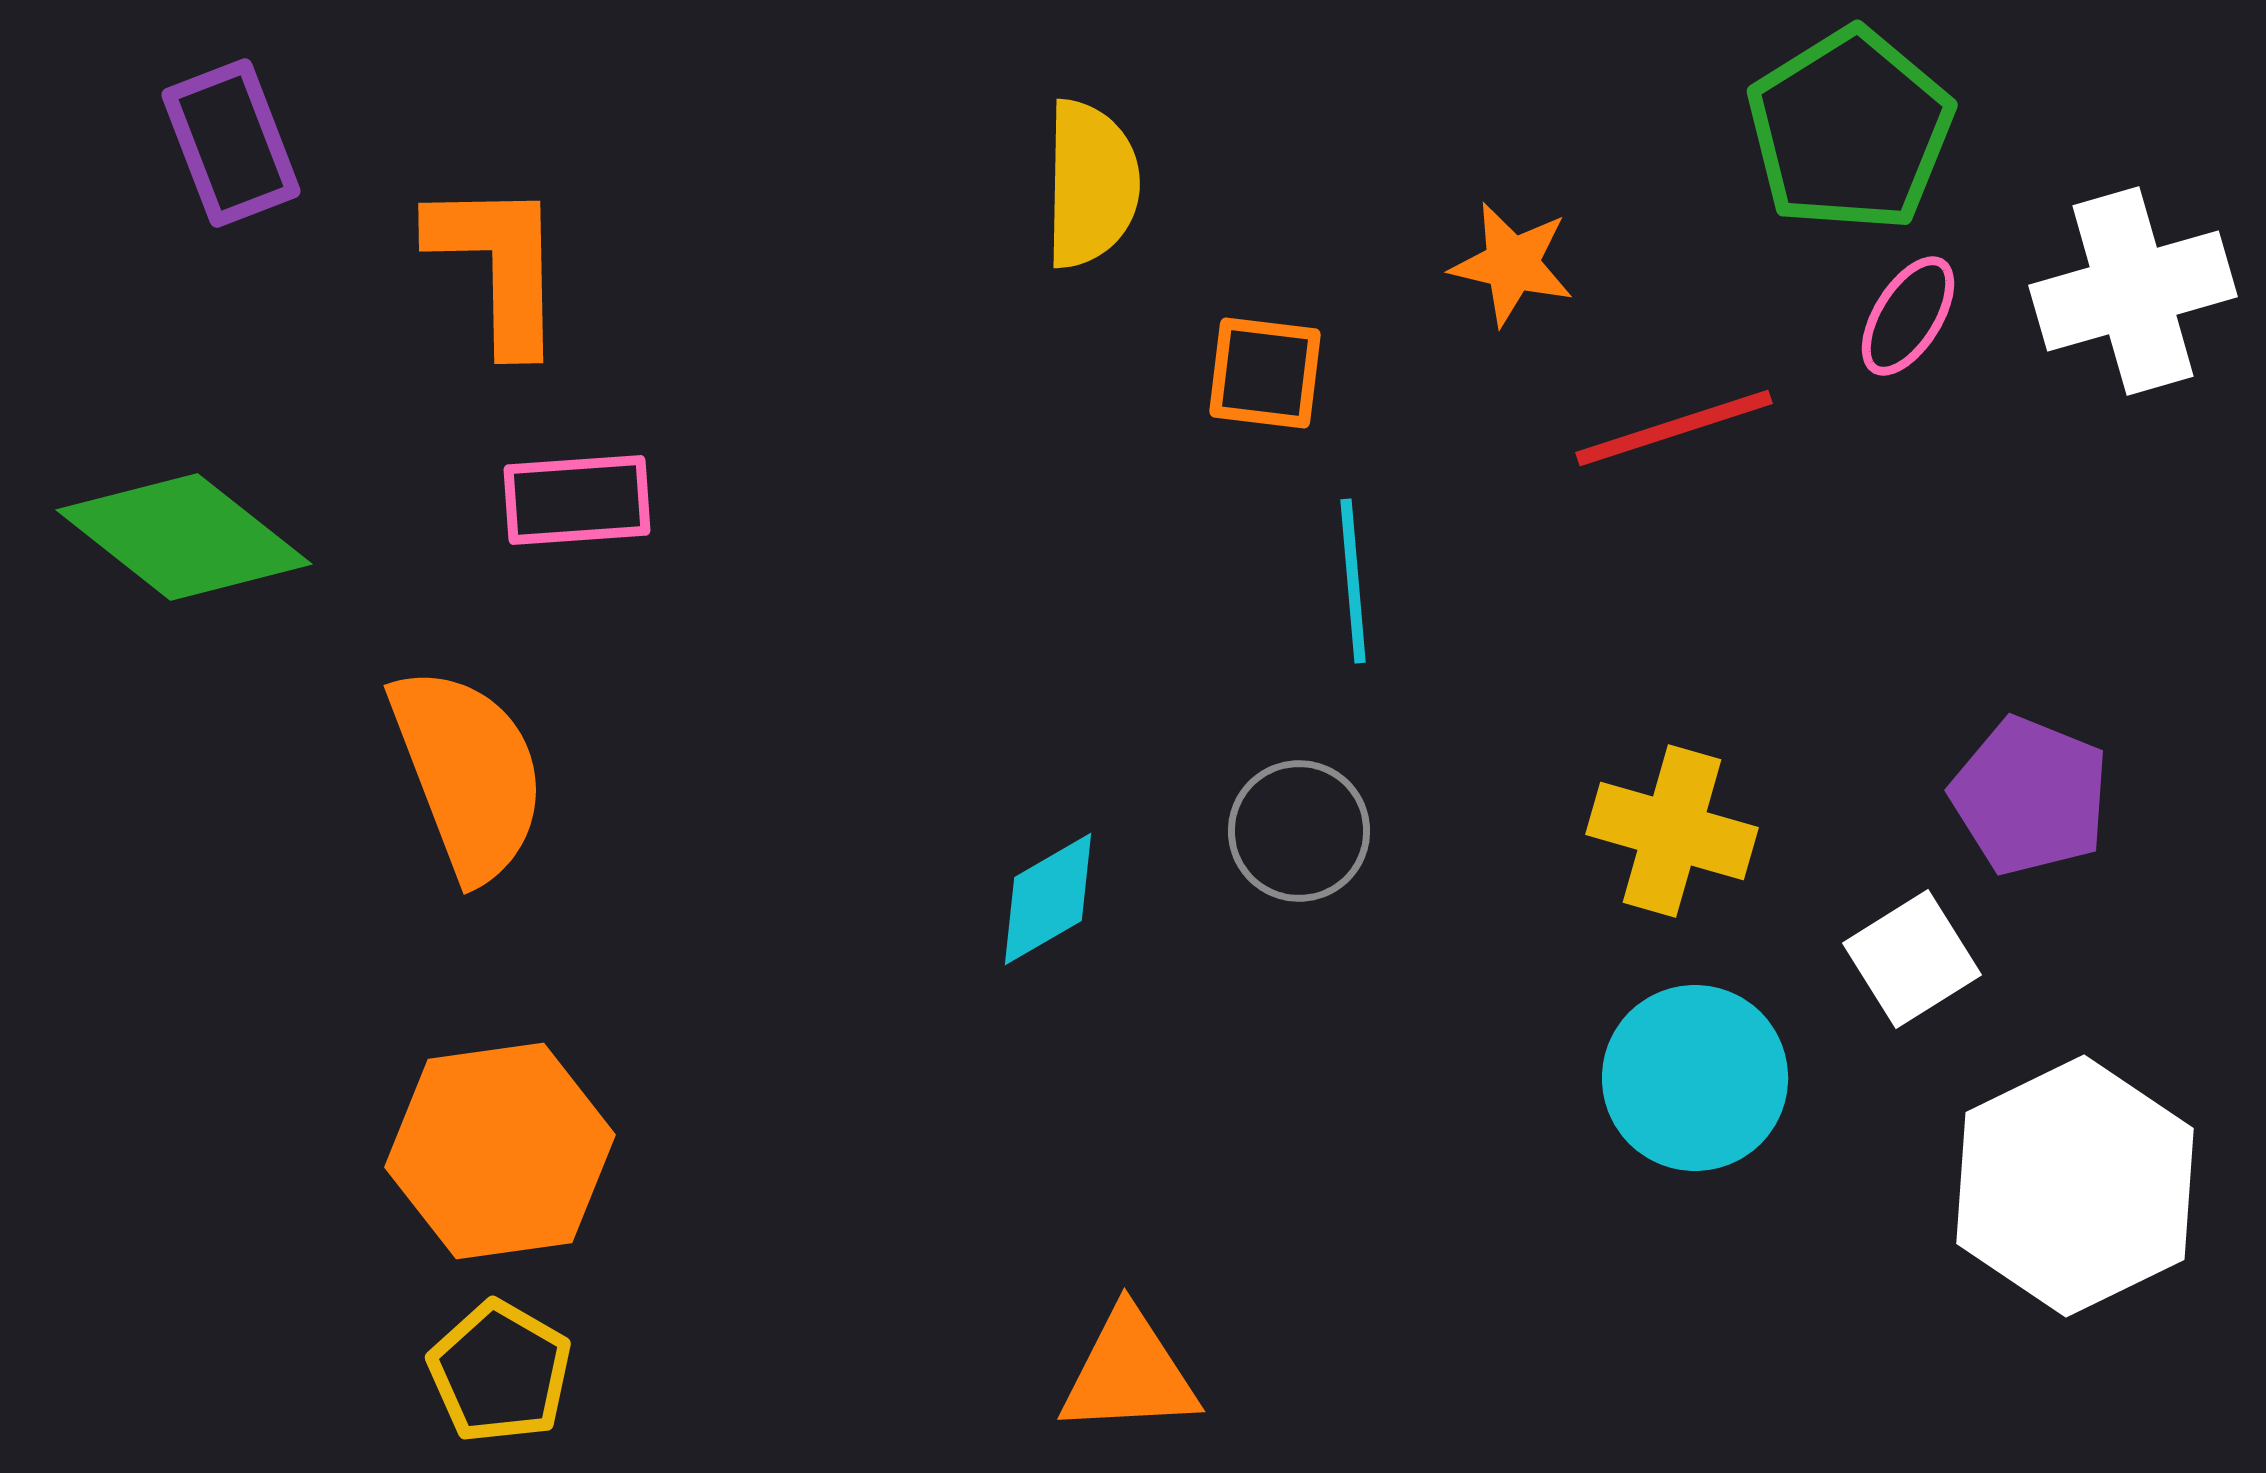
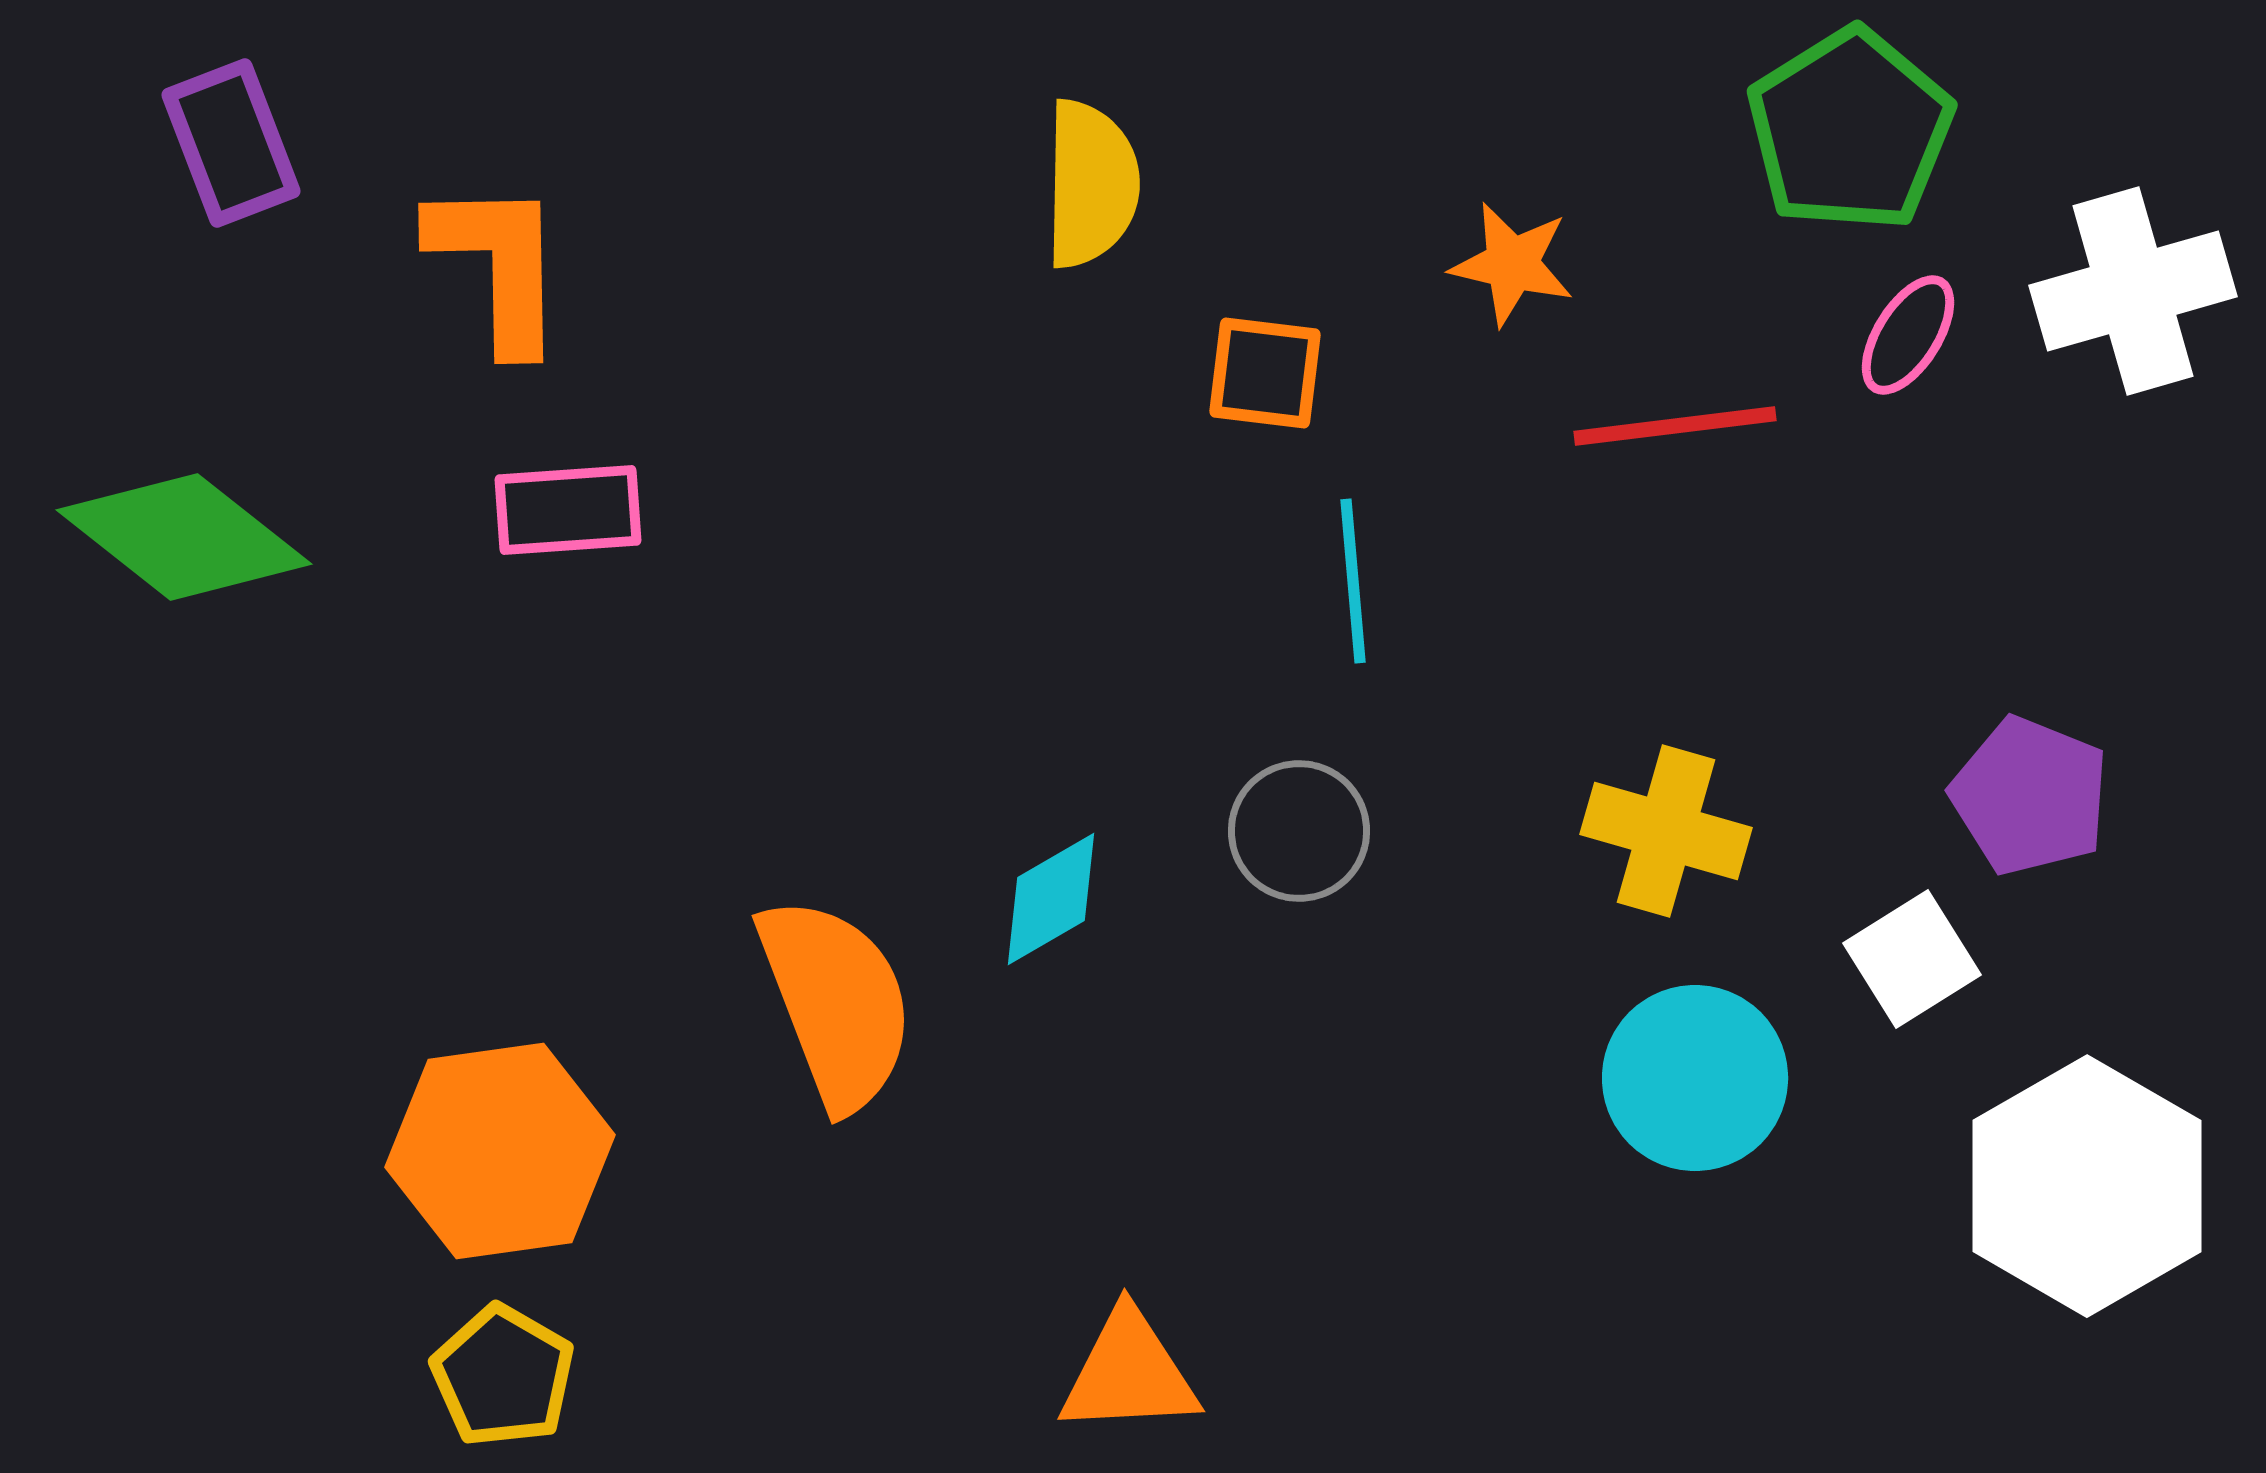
pink ellipse: moved 19 px down
red line: moved 1 px right, 2 px up; rotated 11 degrees clockwise
pink rectangle: moved 9 px left, 10 px down
orange semicircle: moved 368 px right, 230 px down
yellow cross: moved 6 px left
cyan diamond: moved 3 px right
white hexagon: moved 12 px right; rotated 4 degrees counterclockwise
yellow pentagon: moved 3 px right, 4 px down
